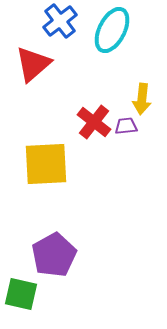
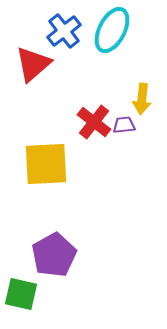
blue cross: moved 4 px right, 10 px down
purple trapezoid: moved 2 px left, 1 px up
